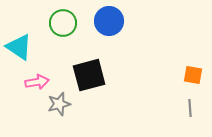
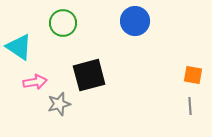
blue circle: moved 26 px right
pink arrow: moved 2 px left
gray line: moved 2 px up
